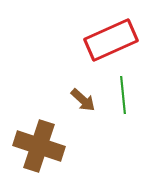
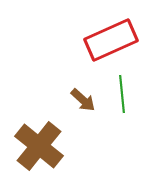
green line: moved 1 px left, 1 px up
brown cross: rotated 21 degrees clockwise
